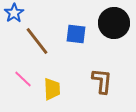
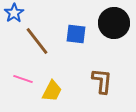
pink line: rotated 24 degrees counterclockwise
yellow trapezoid: moved 2 px down; rotated 30 degrees clockwise
